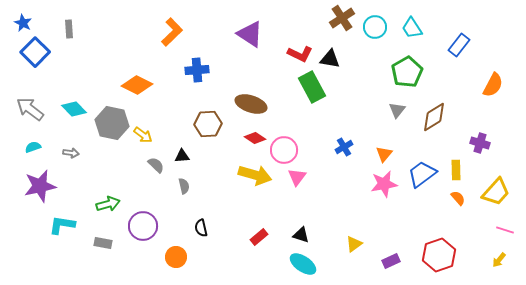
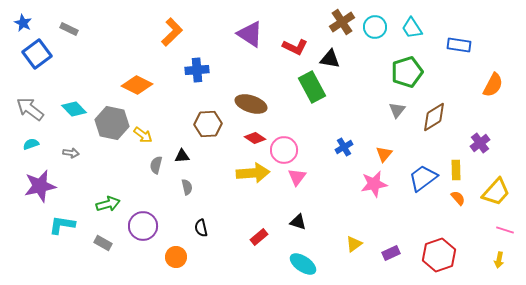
brown cross at (342, 18): moved 4 px down
gray rectangle at (69, 29): rotated 60 degrees counterclockwise
blue rectangle at (459, 45): rotated 60 degrees clockwise
blue square at (35, 52): moved 2 px right, 2 px down; rotated 8 degrees clockwise
red L-shape at (300, 54): moved 5 px left, 7 px up
green pentagon at (407, 72): rotated 12 degrees clockwise
purple cross at (480, 143): rotated 36 degrees clockwise
cyan semicircle at (33, 147): moved 2 px left, 3 px up
gray semicircle at (156, 165): rotated 120 degrees counterclockwise
blue trapezoid at (422, 174): moved 1 px right, 4 px down
yellow arrow at (255, 175): moved 2 px left, 2 px up; rotated 20 degrees counterclockwise
pink star at (384, 184): moved 10 px left
gray semicircle at (184, 186): moved 3 px right, 1 px down
black triangle at (301, 235): moved 3 px left, 13 px up
gray rectangle at (103, 243): rotated 18 degrees clockwise
yellow arrow at (499, 260): rotated 28 degrees counterclockwise
purple rectangle at (391, 261): moved 8 px up
